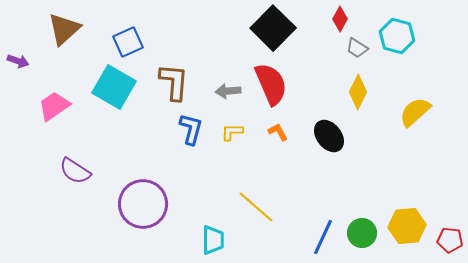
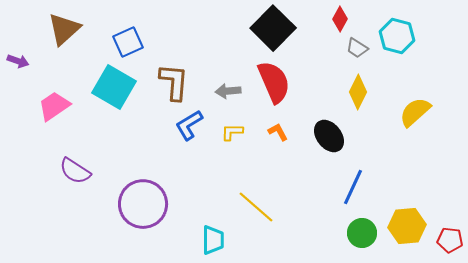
red semicircle: moved 3 px right, 2 px up
blue L-shape: moved 2 px left, 4 px up; rotated 136 degrees counterclockwise
blue line: moved 30 px right, 50 px up
